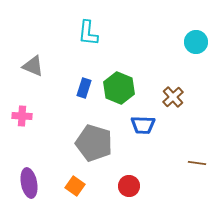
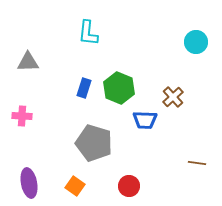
gray triangle: moved 5 px left, 4 px up; rotated 25 degrees counterclockwise
blue trapezoid: moved 2 px right, 5 px up
